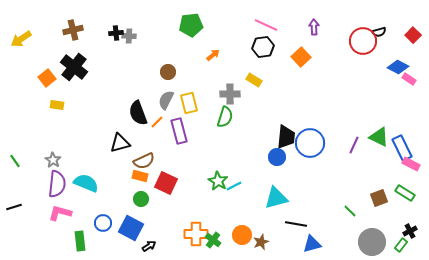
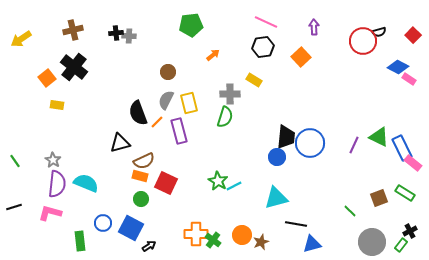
pink line at (266, 25): moved 3 px up
pink rectangle at (411, 164): moved 2 px right, 1 px up; rotated 12 degrees clockwise
pink L-shape at (60, 213): moved 10 px left
